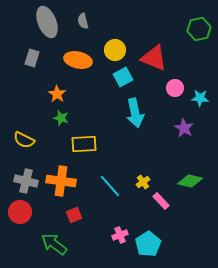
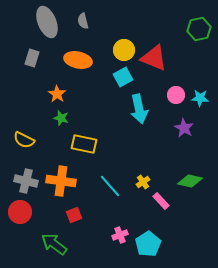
yellow circle: moved 9 px right
pink circle: moved 1 px right, 7 px down
cyan arrow: moved 4 px right, 4 px up
yellow rectangle: rotated 15 degrees clockwise
